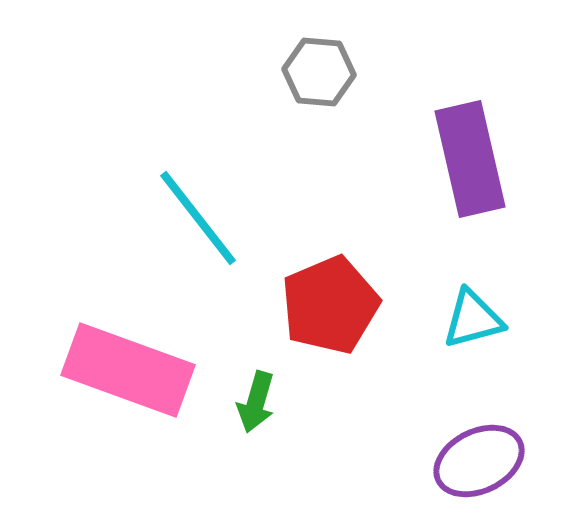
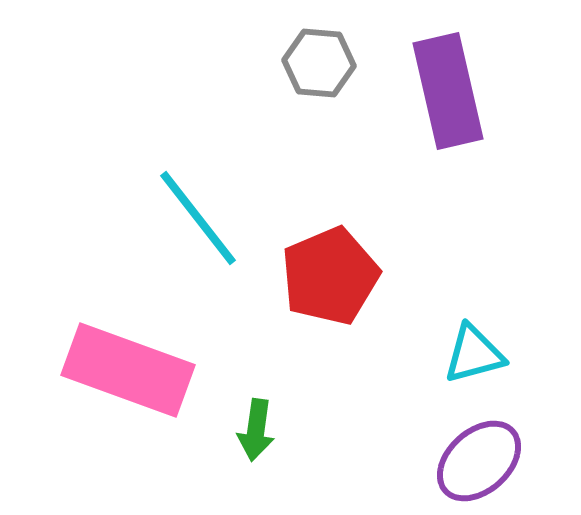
gray hexagon: moved 9 px up
purple rectangle: moved 22 px left, 68 px up
red pentagon: moved 29 px up
cyan triangle: moved 1 px right, 35 px down
green arrow: moved 28 px down; rotated 8 degrees counterclockwise
purple ellipse: rotated 16 degrees counterclockwise
